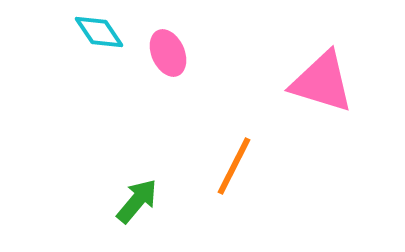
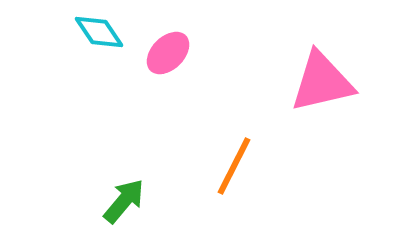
pink ellipse: rotated 69 degrees clockwise
pink triangle: rotated 30 degrees counterclockwise
green arrow: moved 13 px left
